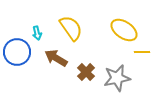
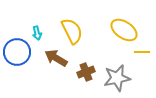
yellow semicircle: moved 1 px right, 3 px down; rotated 8 degrees clockwise
brown cross: rotated 24 degrees clockwise
